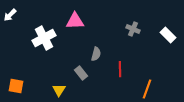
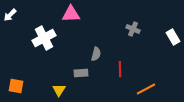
pink triangle: moved 4 px left, 7 px up
white rectangle: moved 5 px right, 2 px down; rotated 14 degrees clockwise
gray rectangle: rotated 56 degrees counterclockwise
orange line: moved 1 px left; rotated 42 degrees clockwise
